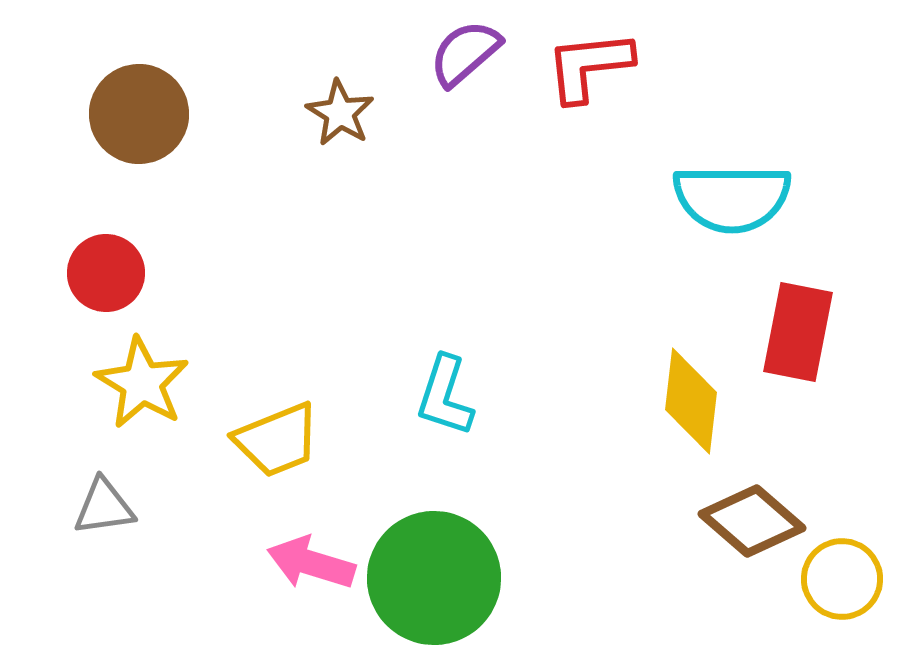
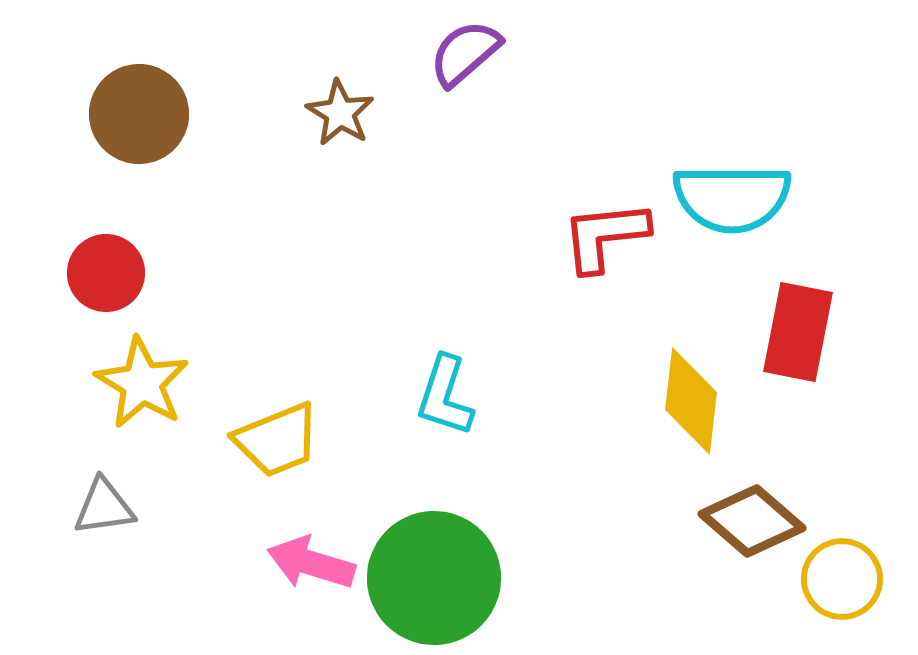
red L-shape: moved 16 px right, 170 px down
